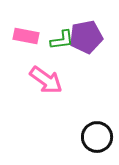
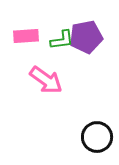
pink rectangle: rotated 15 degrees counterclockwise
